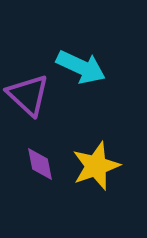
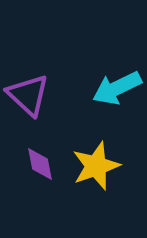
cyan arrow: moved 36 px right, 21 px down; rotated 129 degrees clockwise
